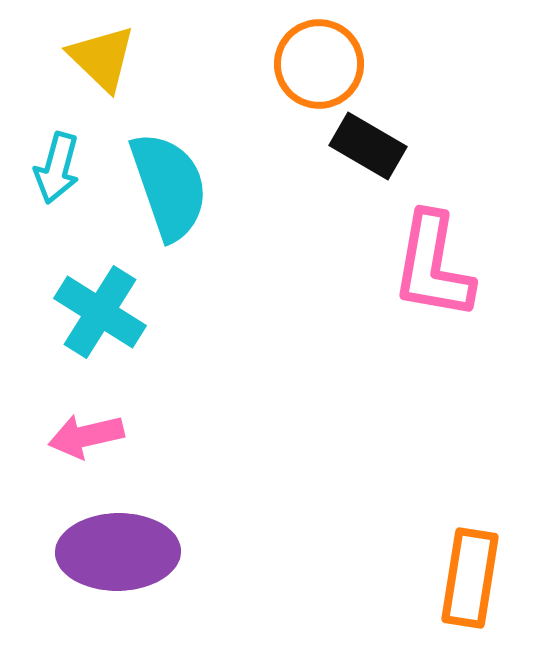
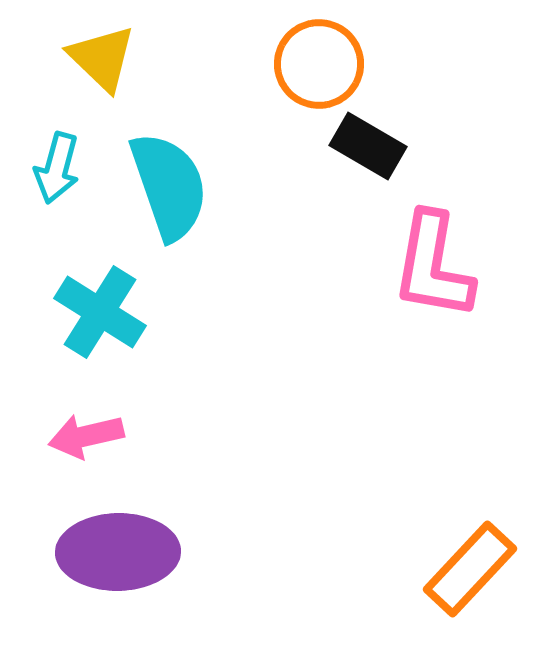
orange rectangle: moved 9 px up; rotated 34 degrees clockwise
